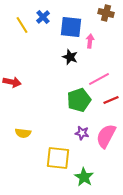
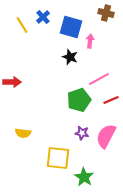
blue square: rotated 10 degrees clockwise
red arrow: rotated 12 degrees counterclockwise
